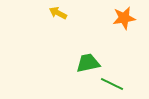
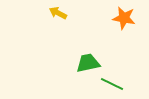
orange star: rotated 20 degrees clockwise
